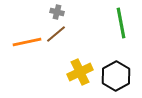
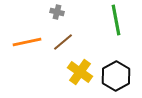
green line: moved 5 px left, 3 px up
brown line: moved 7 px right, 8 px down
yellow cross: rotated 30 degrees counterclockwise
